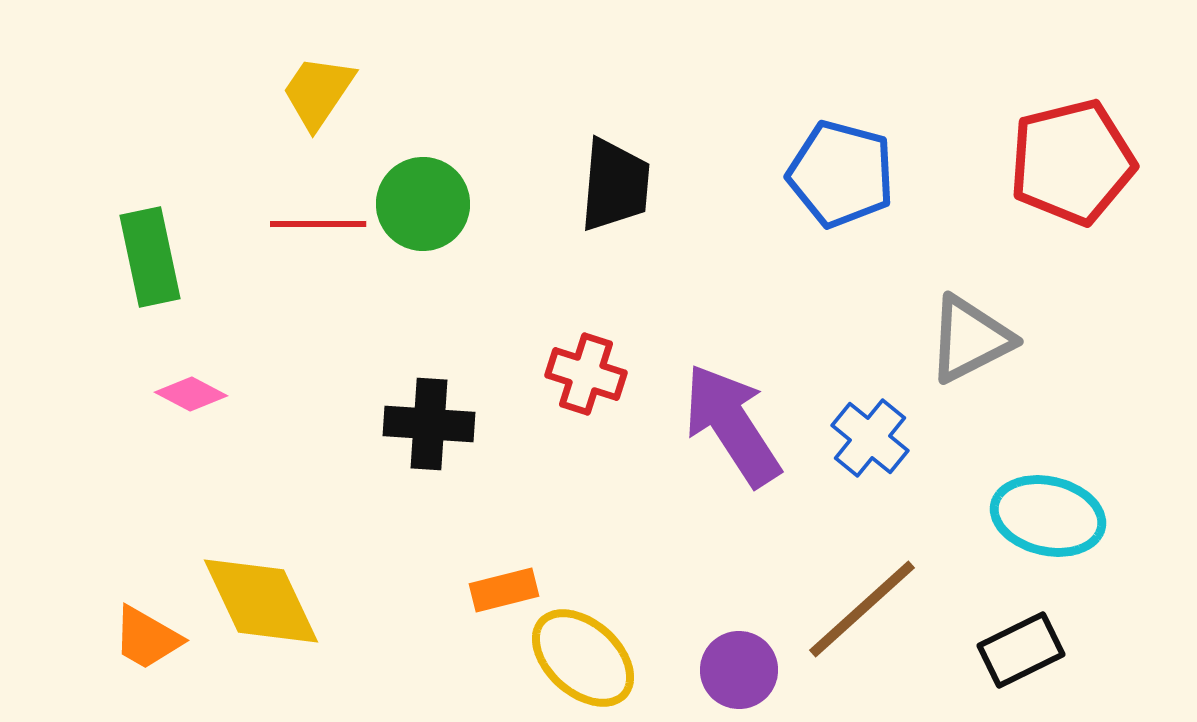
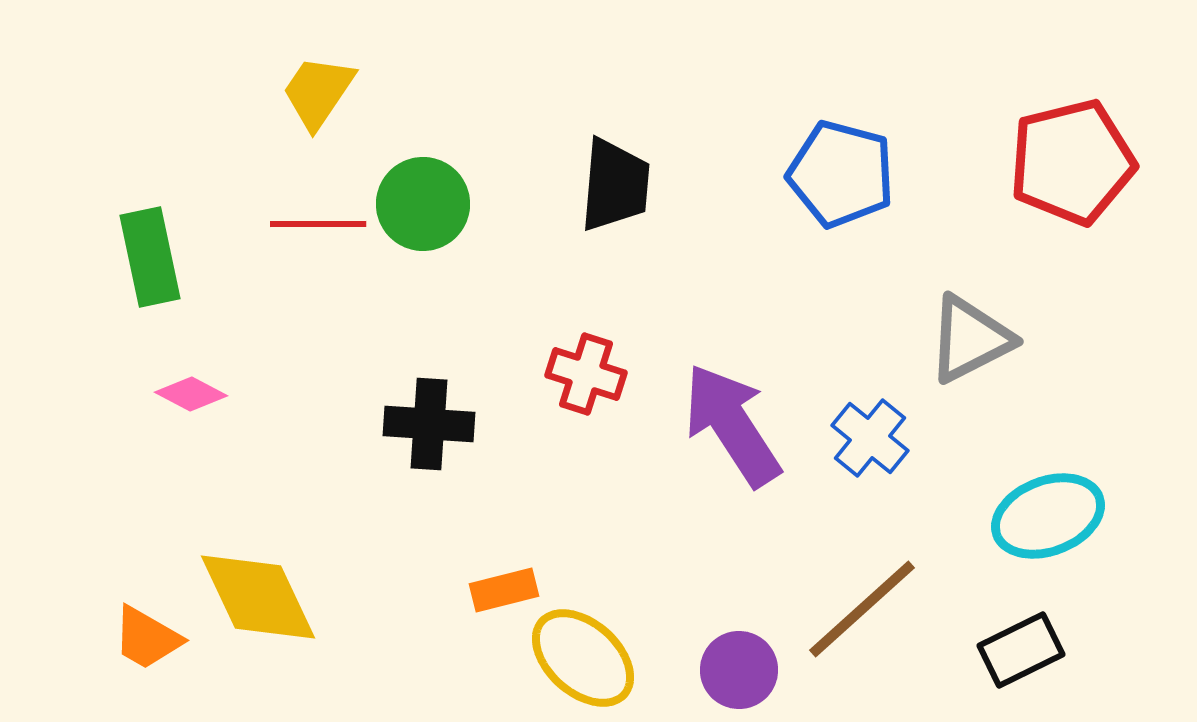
cyan ellipse: rotated 34 degrees counterclockwise
yellow diamond: moved 3 px left, 4 px up
